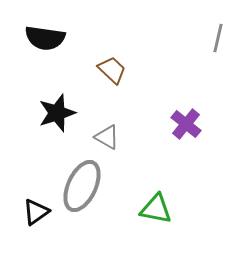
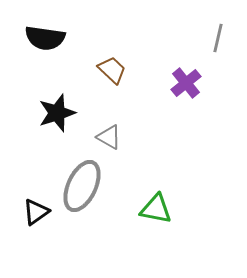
purple cross: moved 41 px up; rotated 12 degrees clockwise
gray triangle: moved 2 px right
